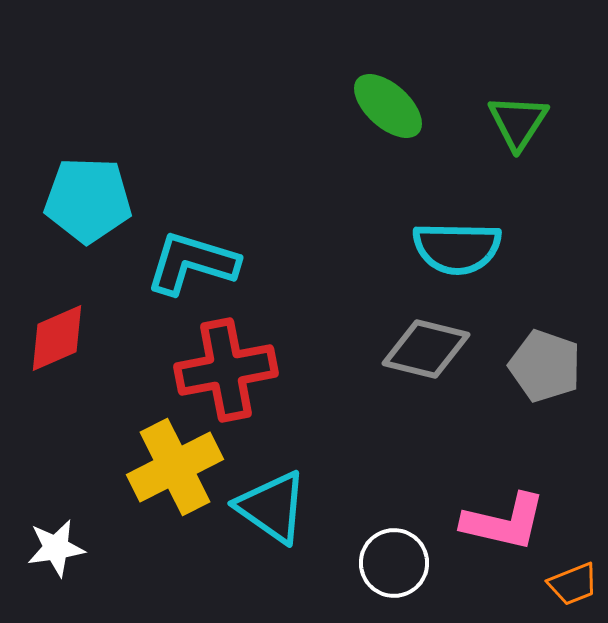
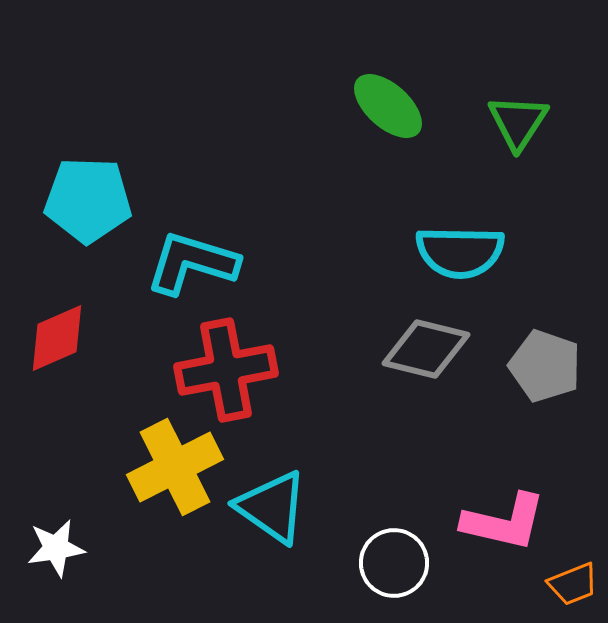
cyan semicircle: moved 3 px right, 4 px down
